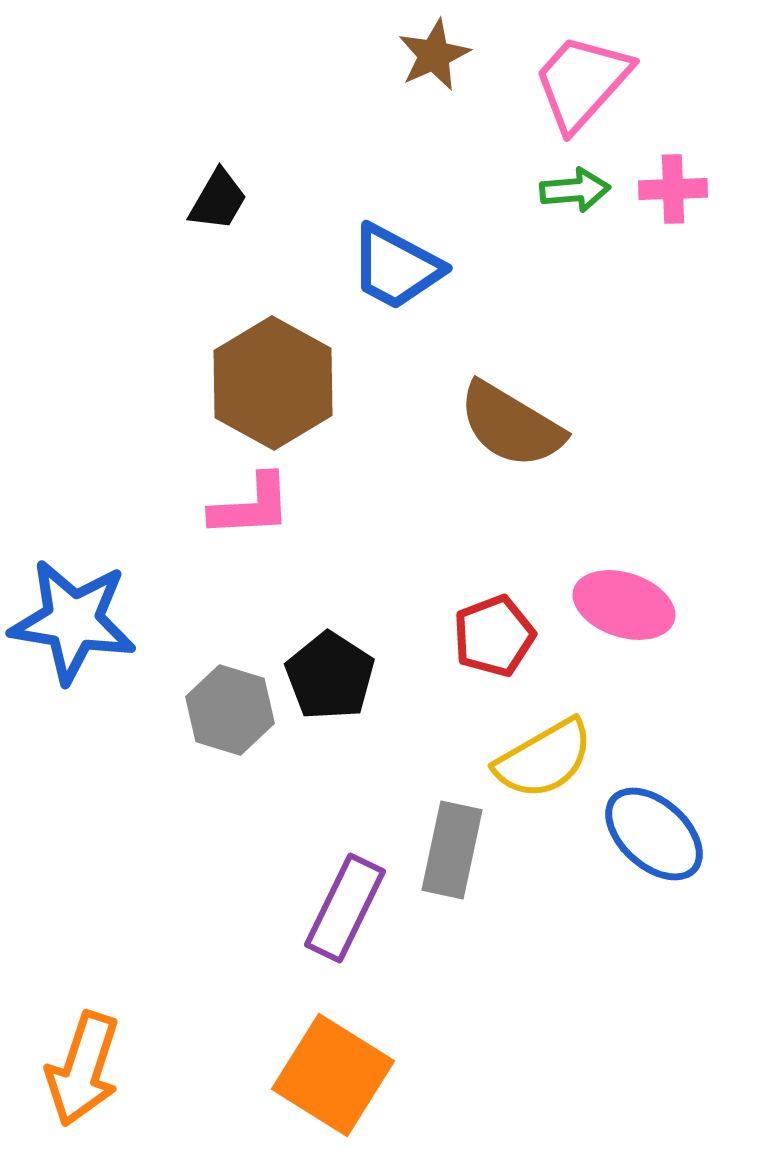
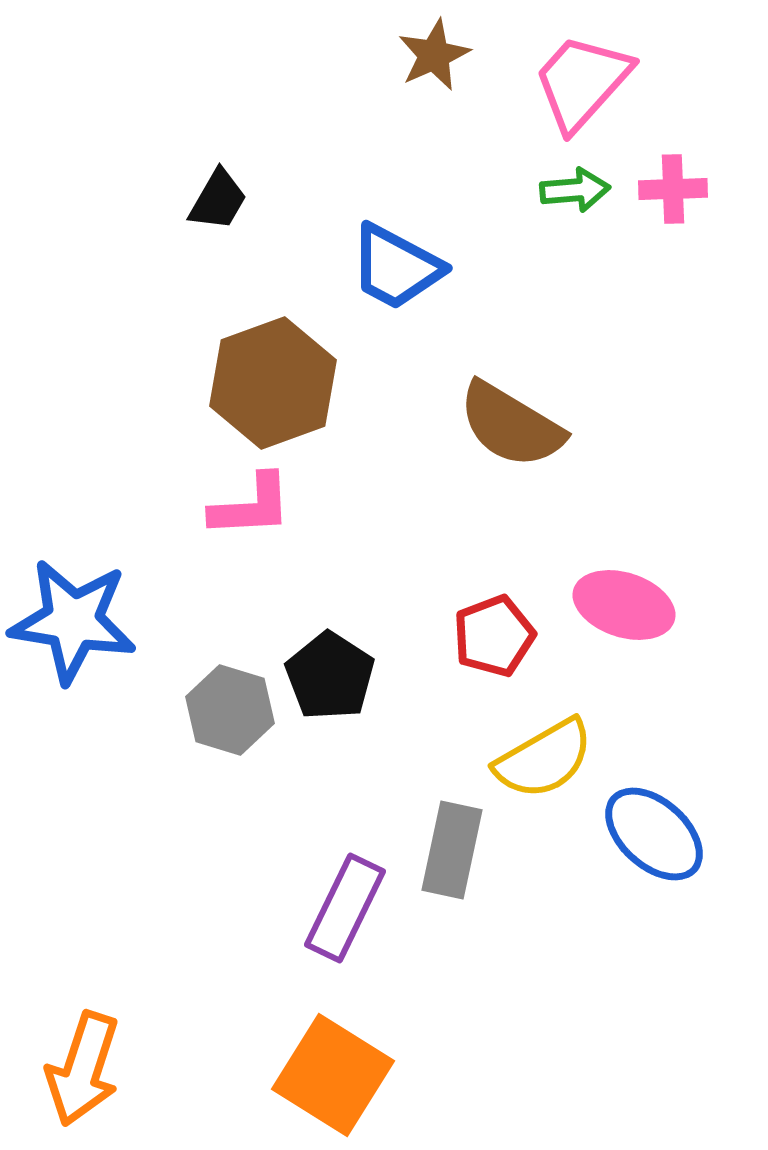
brown hexagon: rotated 11 degrees clockwise
